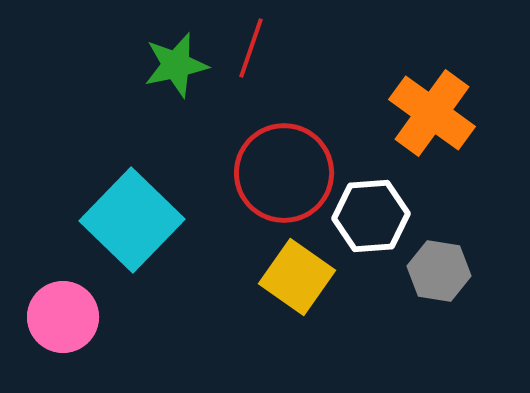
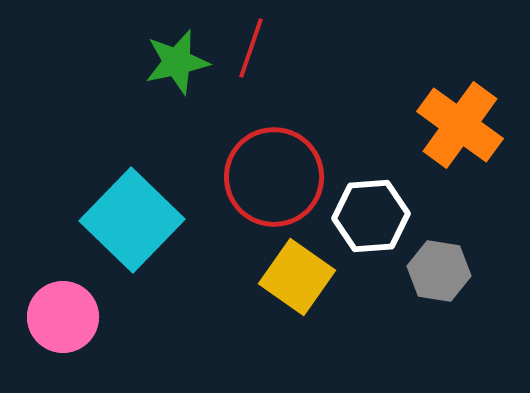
green star: moved 1 px right, 3 px up
orange cross: moved 28 px right, 12 px down
red circle: moved 10 px left, 4 px down
